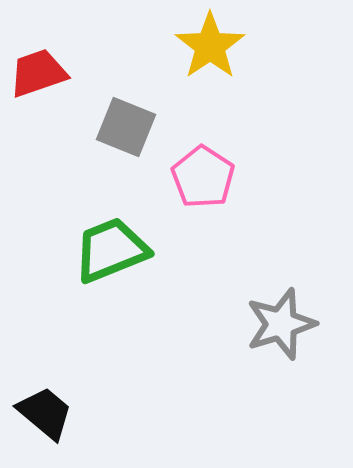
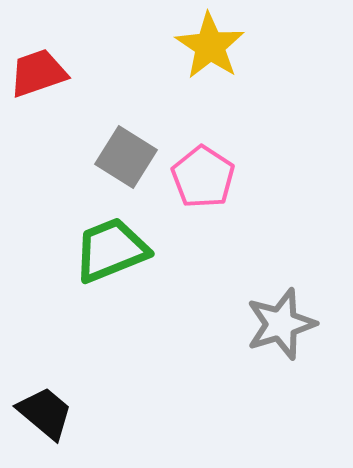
yellow star: rotated 4 degrees counterclockwise
gray square: moved 30 px down; rotated 10 degrees clockwise
